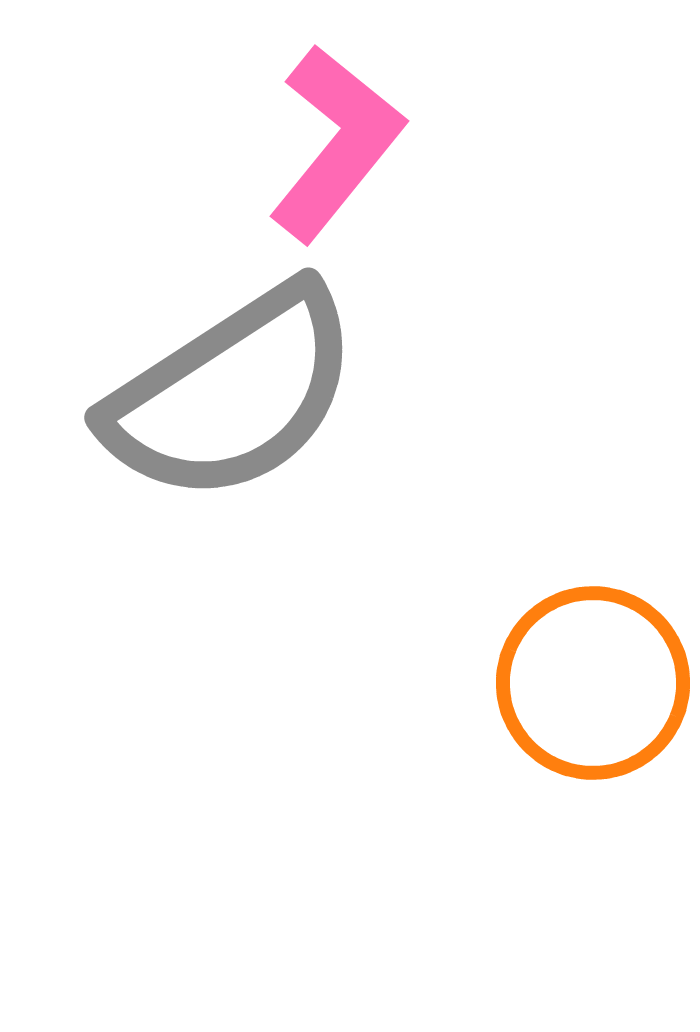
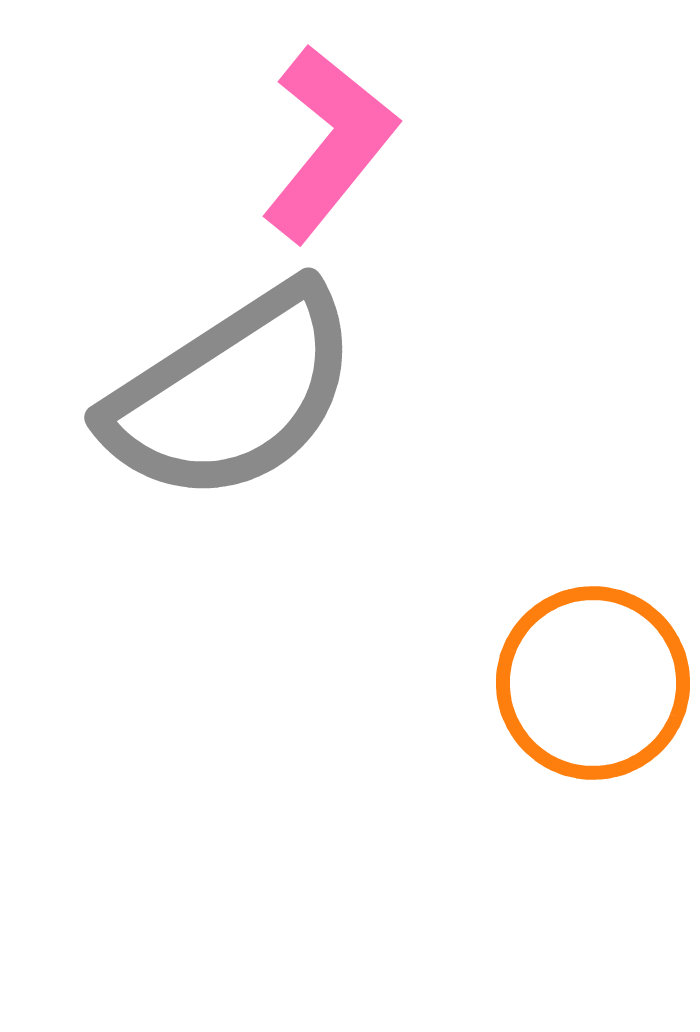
pink L-shape: moved 7 px left
